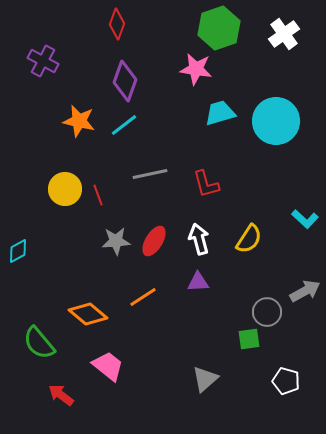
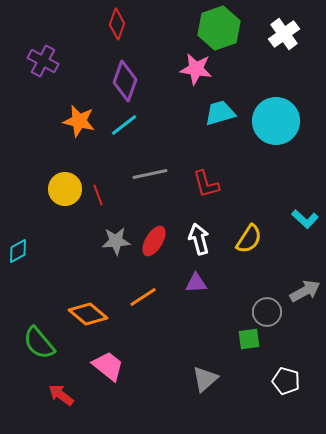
purple triangle: moved 2 px left, 1 px down
